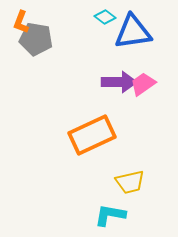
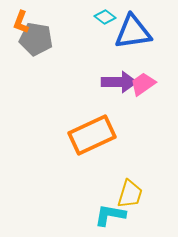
yellow trapezoid: moved 12 px down; rotated 60 degrees counterclockwise
